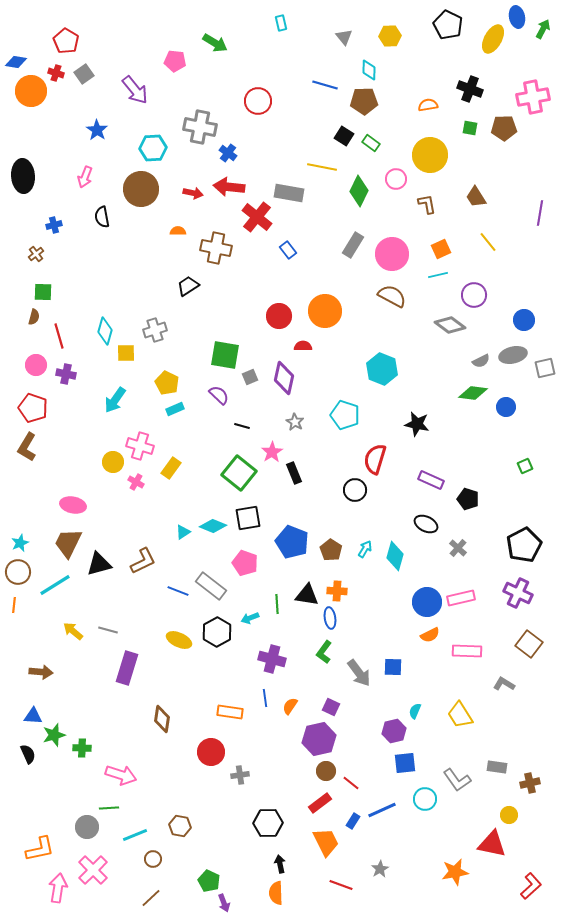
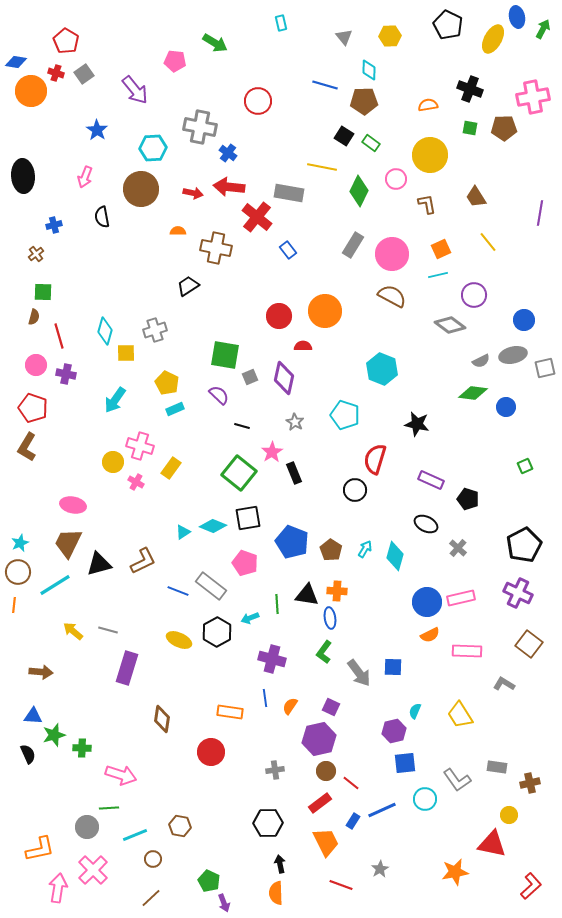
gray cross at (240, 775): moved 35 px right, 5 px up
